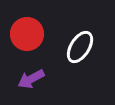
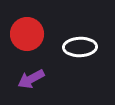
white ellipse: rotated 56 degrees clockwise
